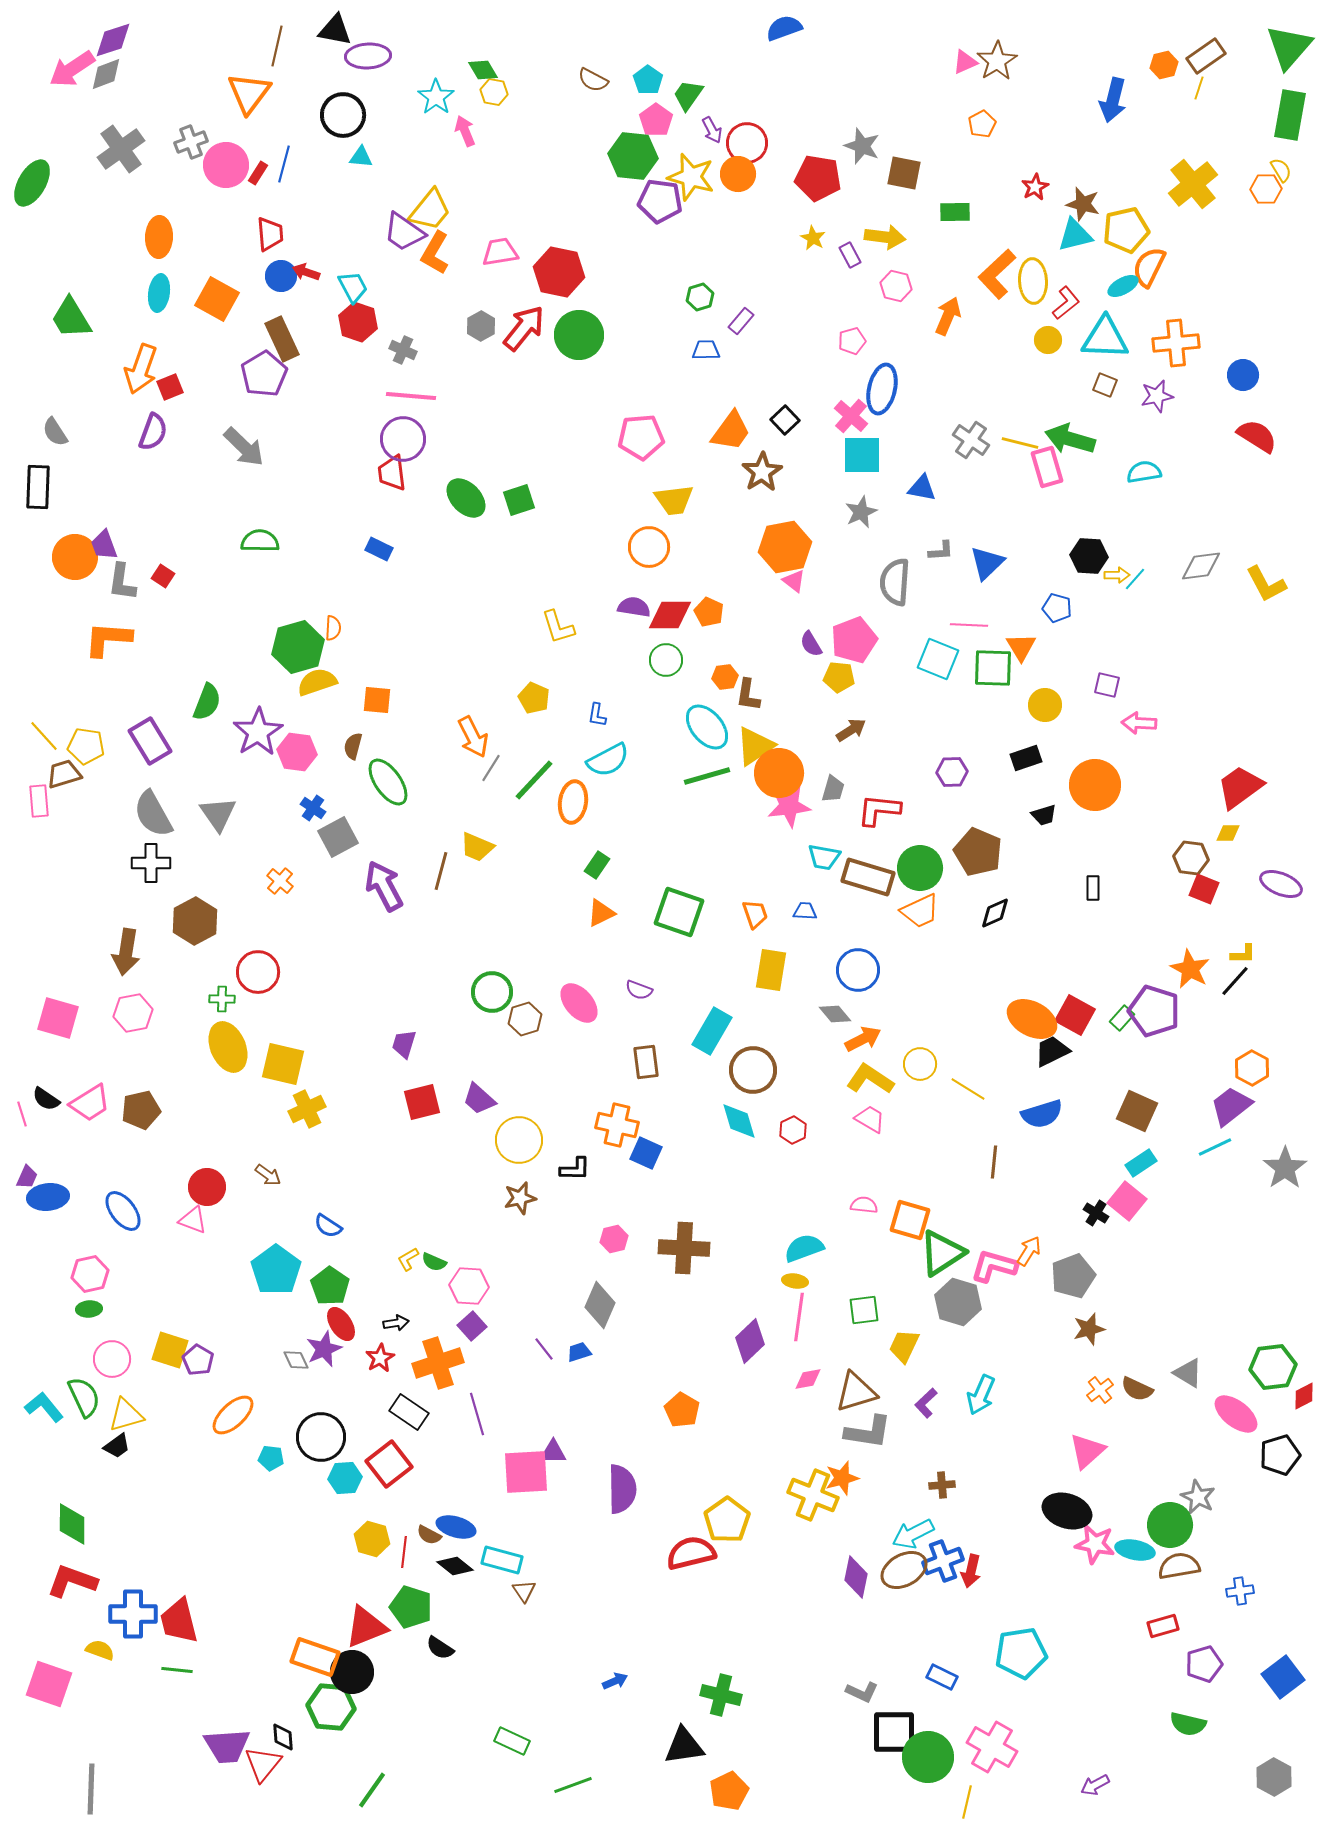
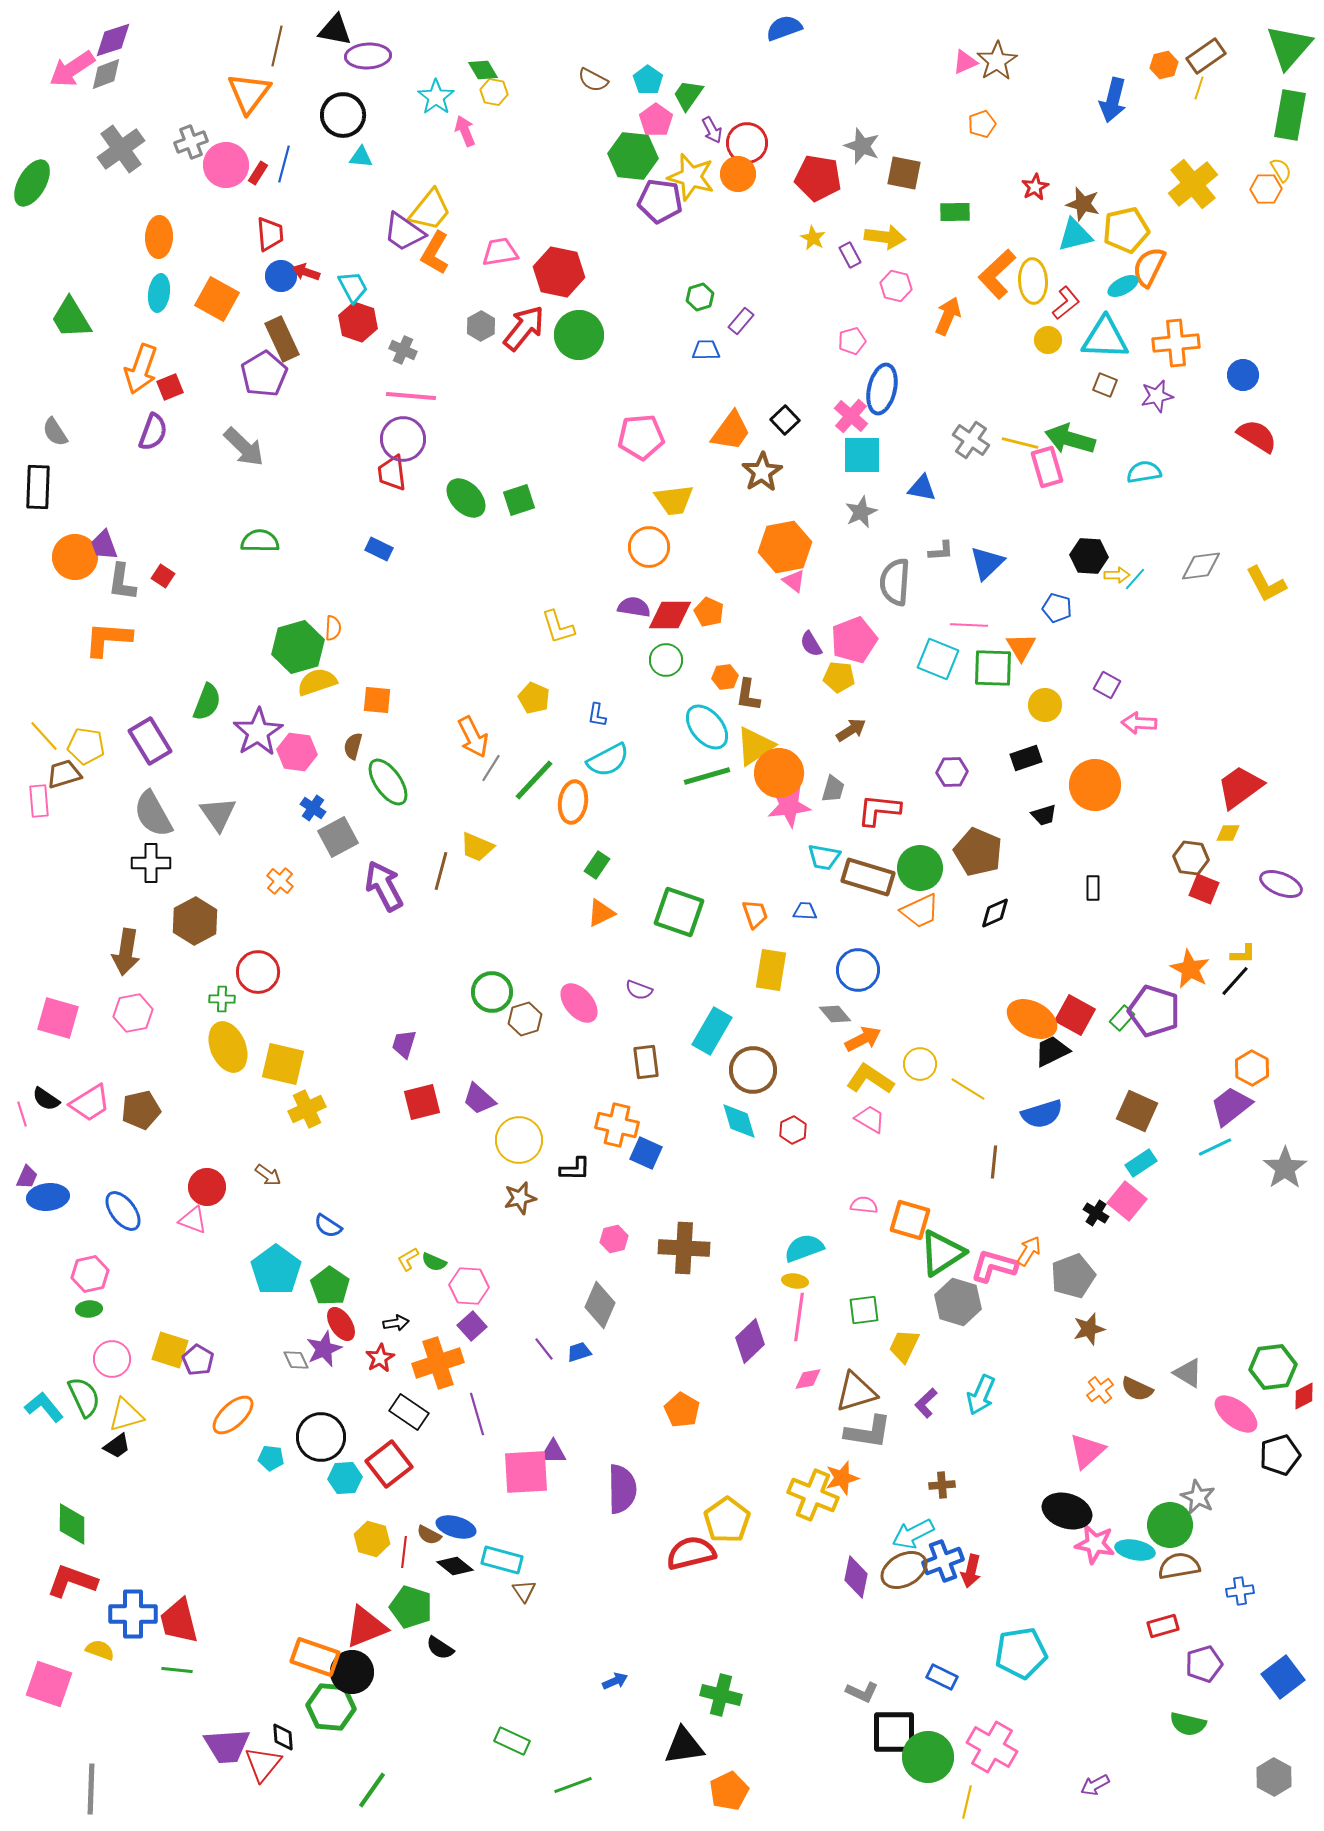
orange pentagon at (982, 124): rotated 8 degrees clockwise
purple square at (1107, 685): rotated 16 degrees clockwise
